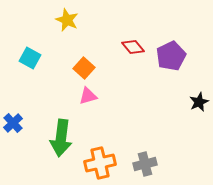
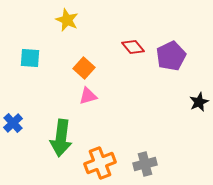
cyan square: rotated 25 degrees counterclockwise
orange cross: rotated 8 degrees counterclockwise
